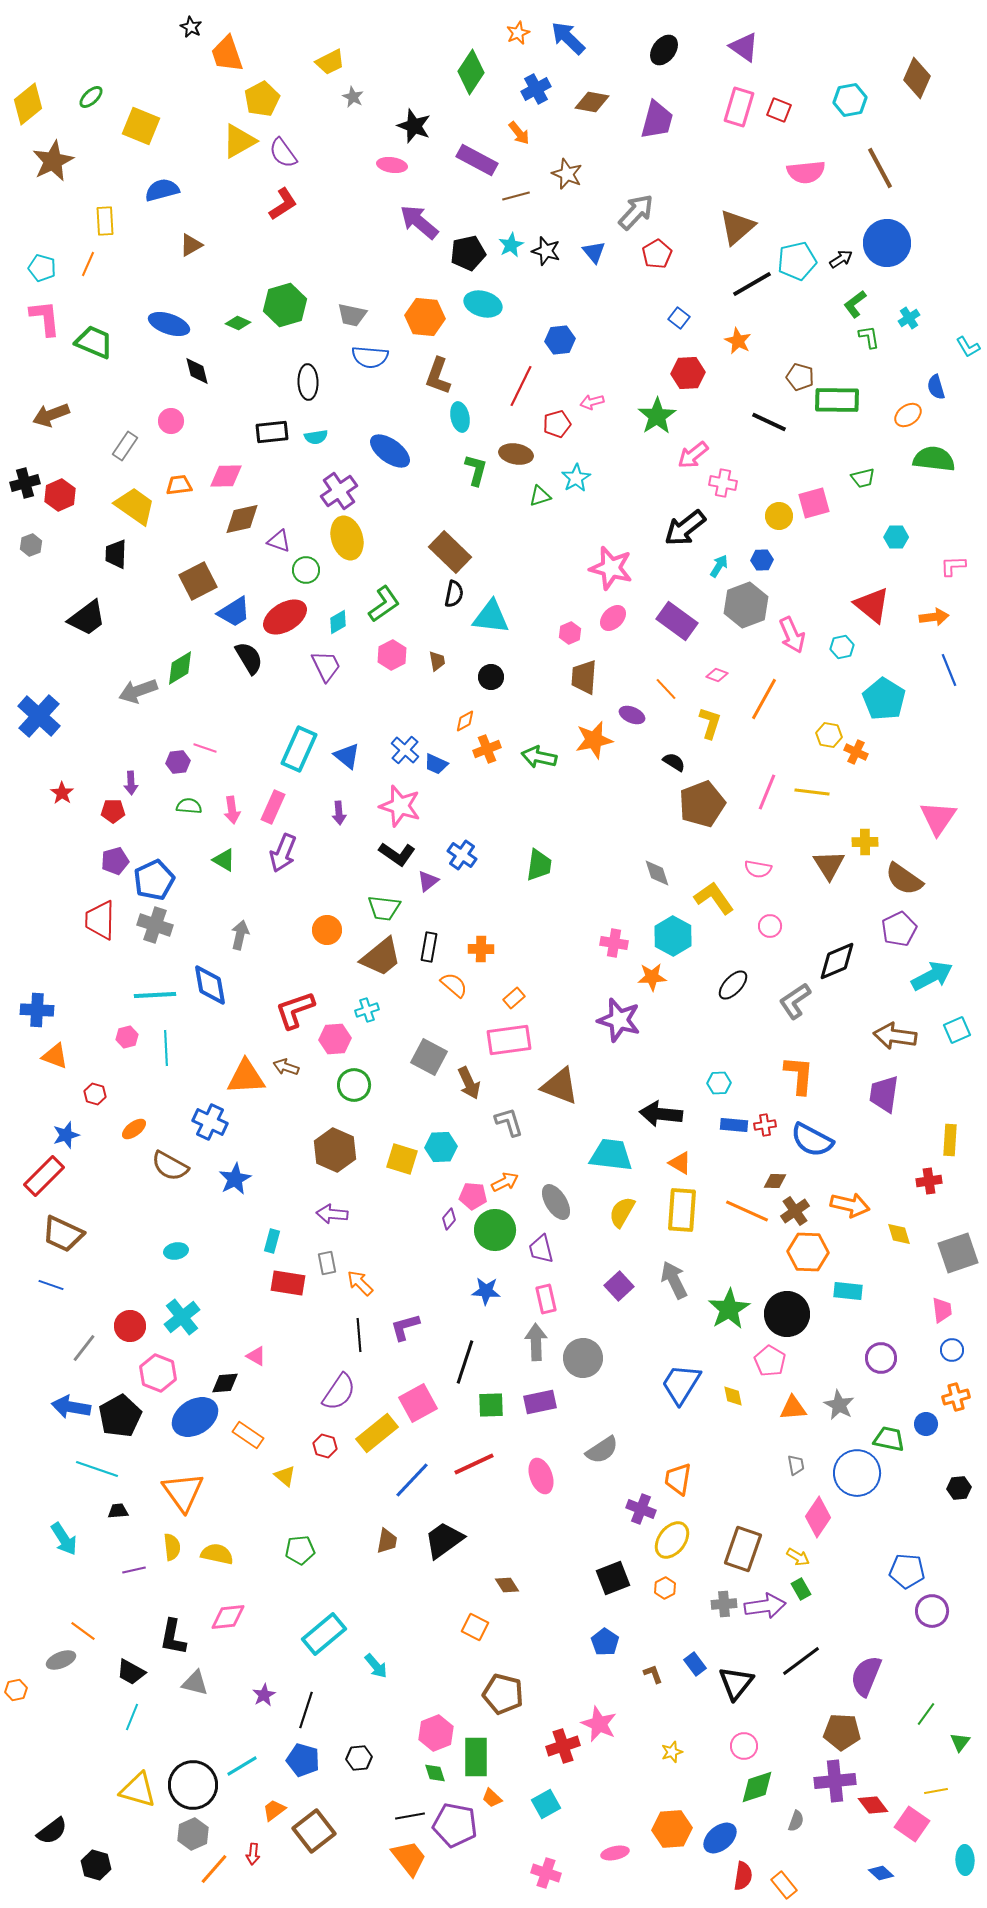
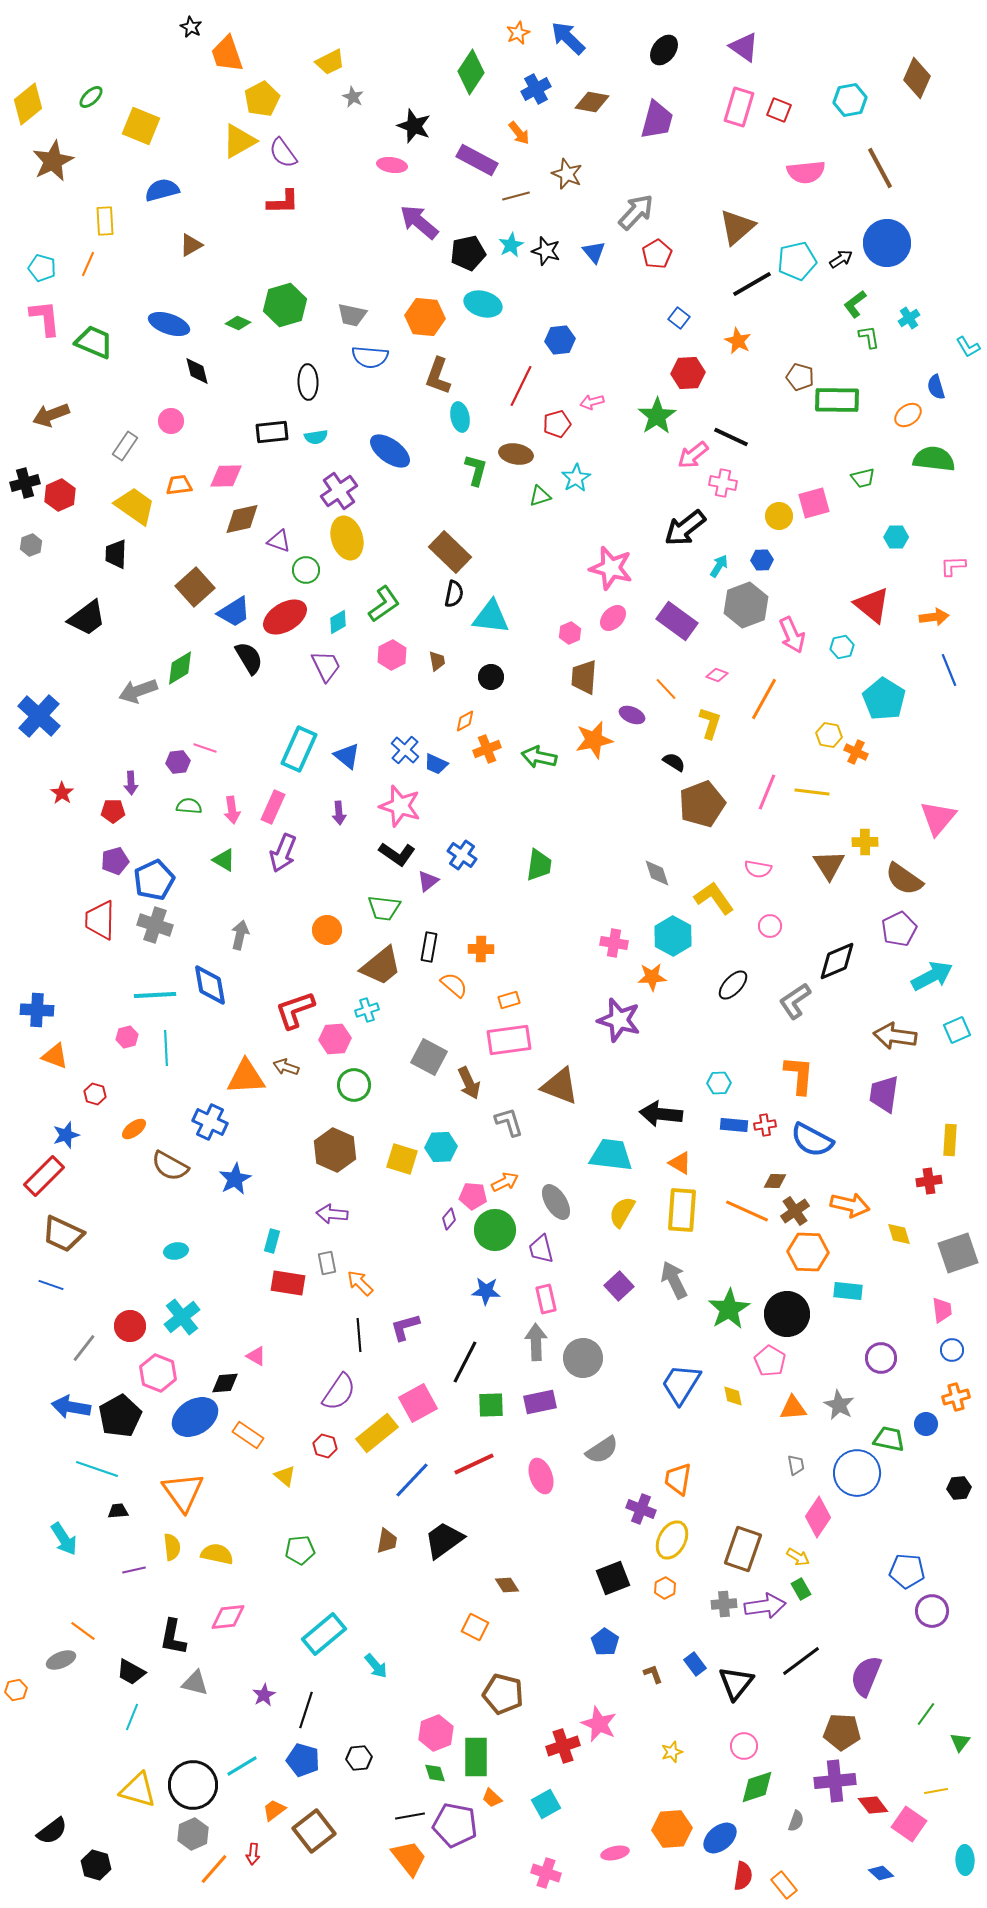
red L-shape at (283, 204): moved 2 px up; rotated 32 degrees clockwise
black line at (769, 422): moved 38 px left, 15 px down
brown square at (198, 581): moved 3 px left, 6 px down; rotated 15 degrees counterclockwise
pink triangle at (938, 818): rotated 6 degrees clockwise
brown trapezoid at (381, 957): moved 9 px down
orange rectangle at (514, 998): moved 5 px left, 2 px down; rotated 25 degrees clockwise
black line at (465, 1362): rotated 9 degrees clockwise
yellow ellipse at (672, 1540): rotated 9 degrees counterclockwise
pink square at (912, 1824): moved 3 px left
